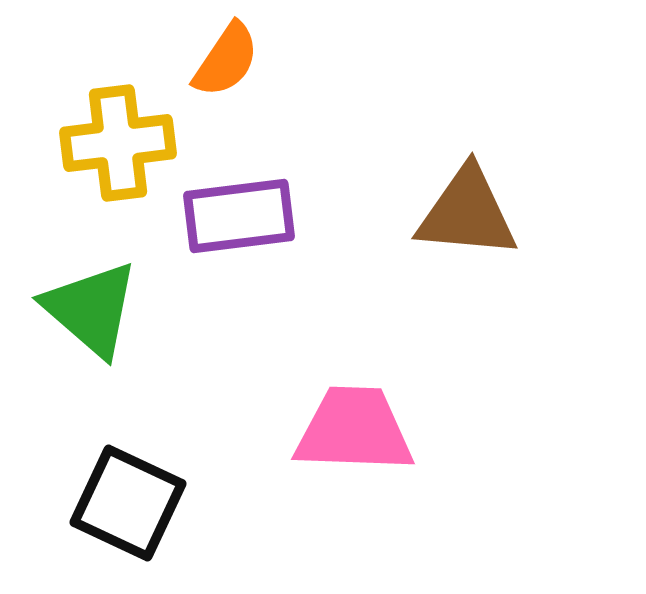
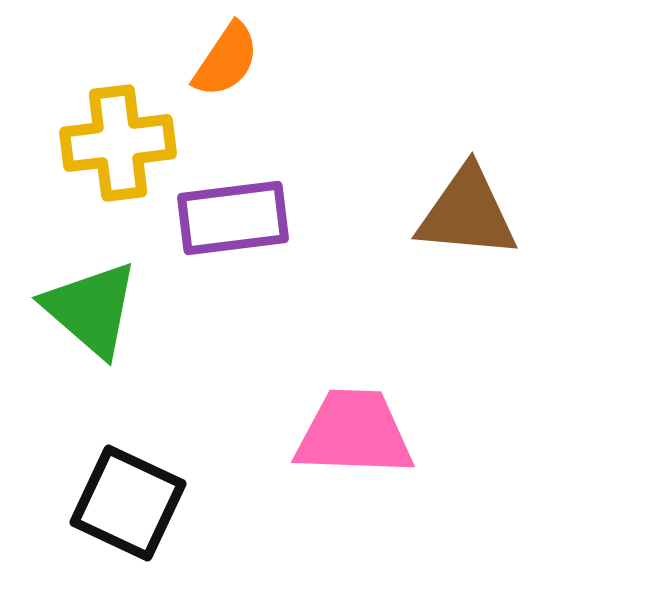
purple rectangle: moved 6 px left, 2 px down
pink trapezoid: moved 3 px down
